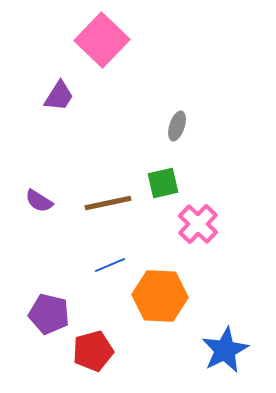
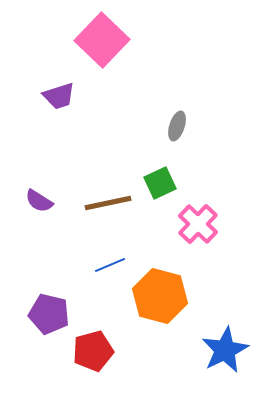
purple trapezoid: rotated 40 degrees clockwise
green square: moved 3 px left; rotated 12 degrees counterclockwise
orange hexagon: rotated 12 degrees clockwise
